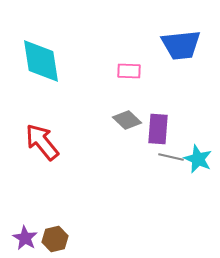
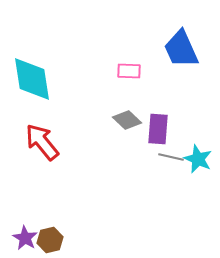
blue trapezoid: moved 4 px down; rotated 72 degrees clockwise
cyan diamond: moved 9 px left, 18 px down
brown hexagon: moved 5 px left, 1 px down
